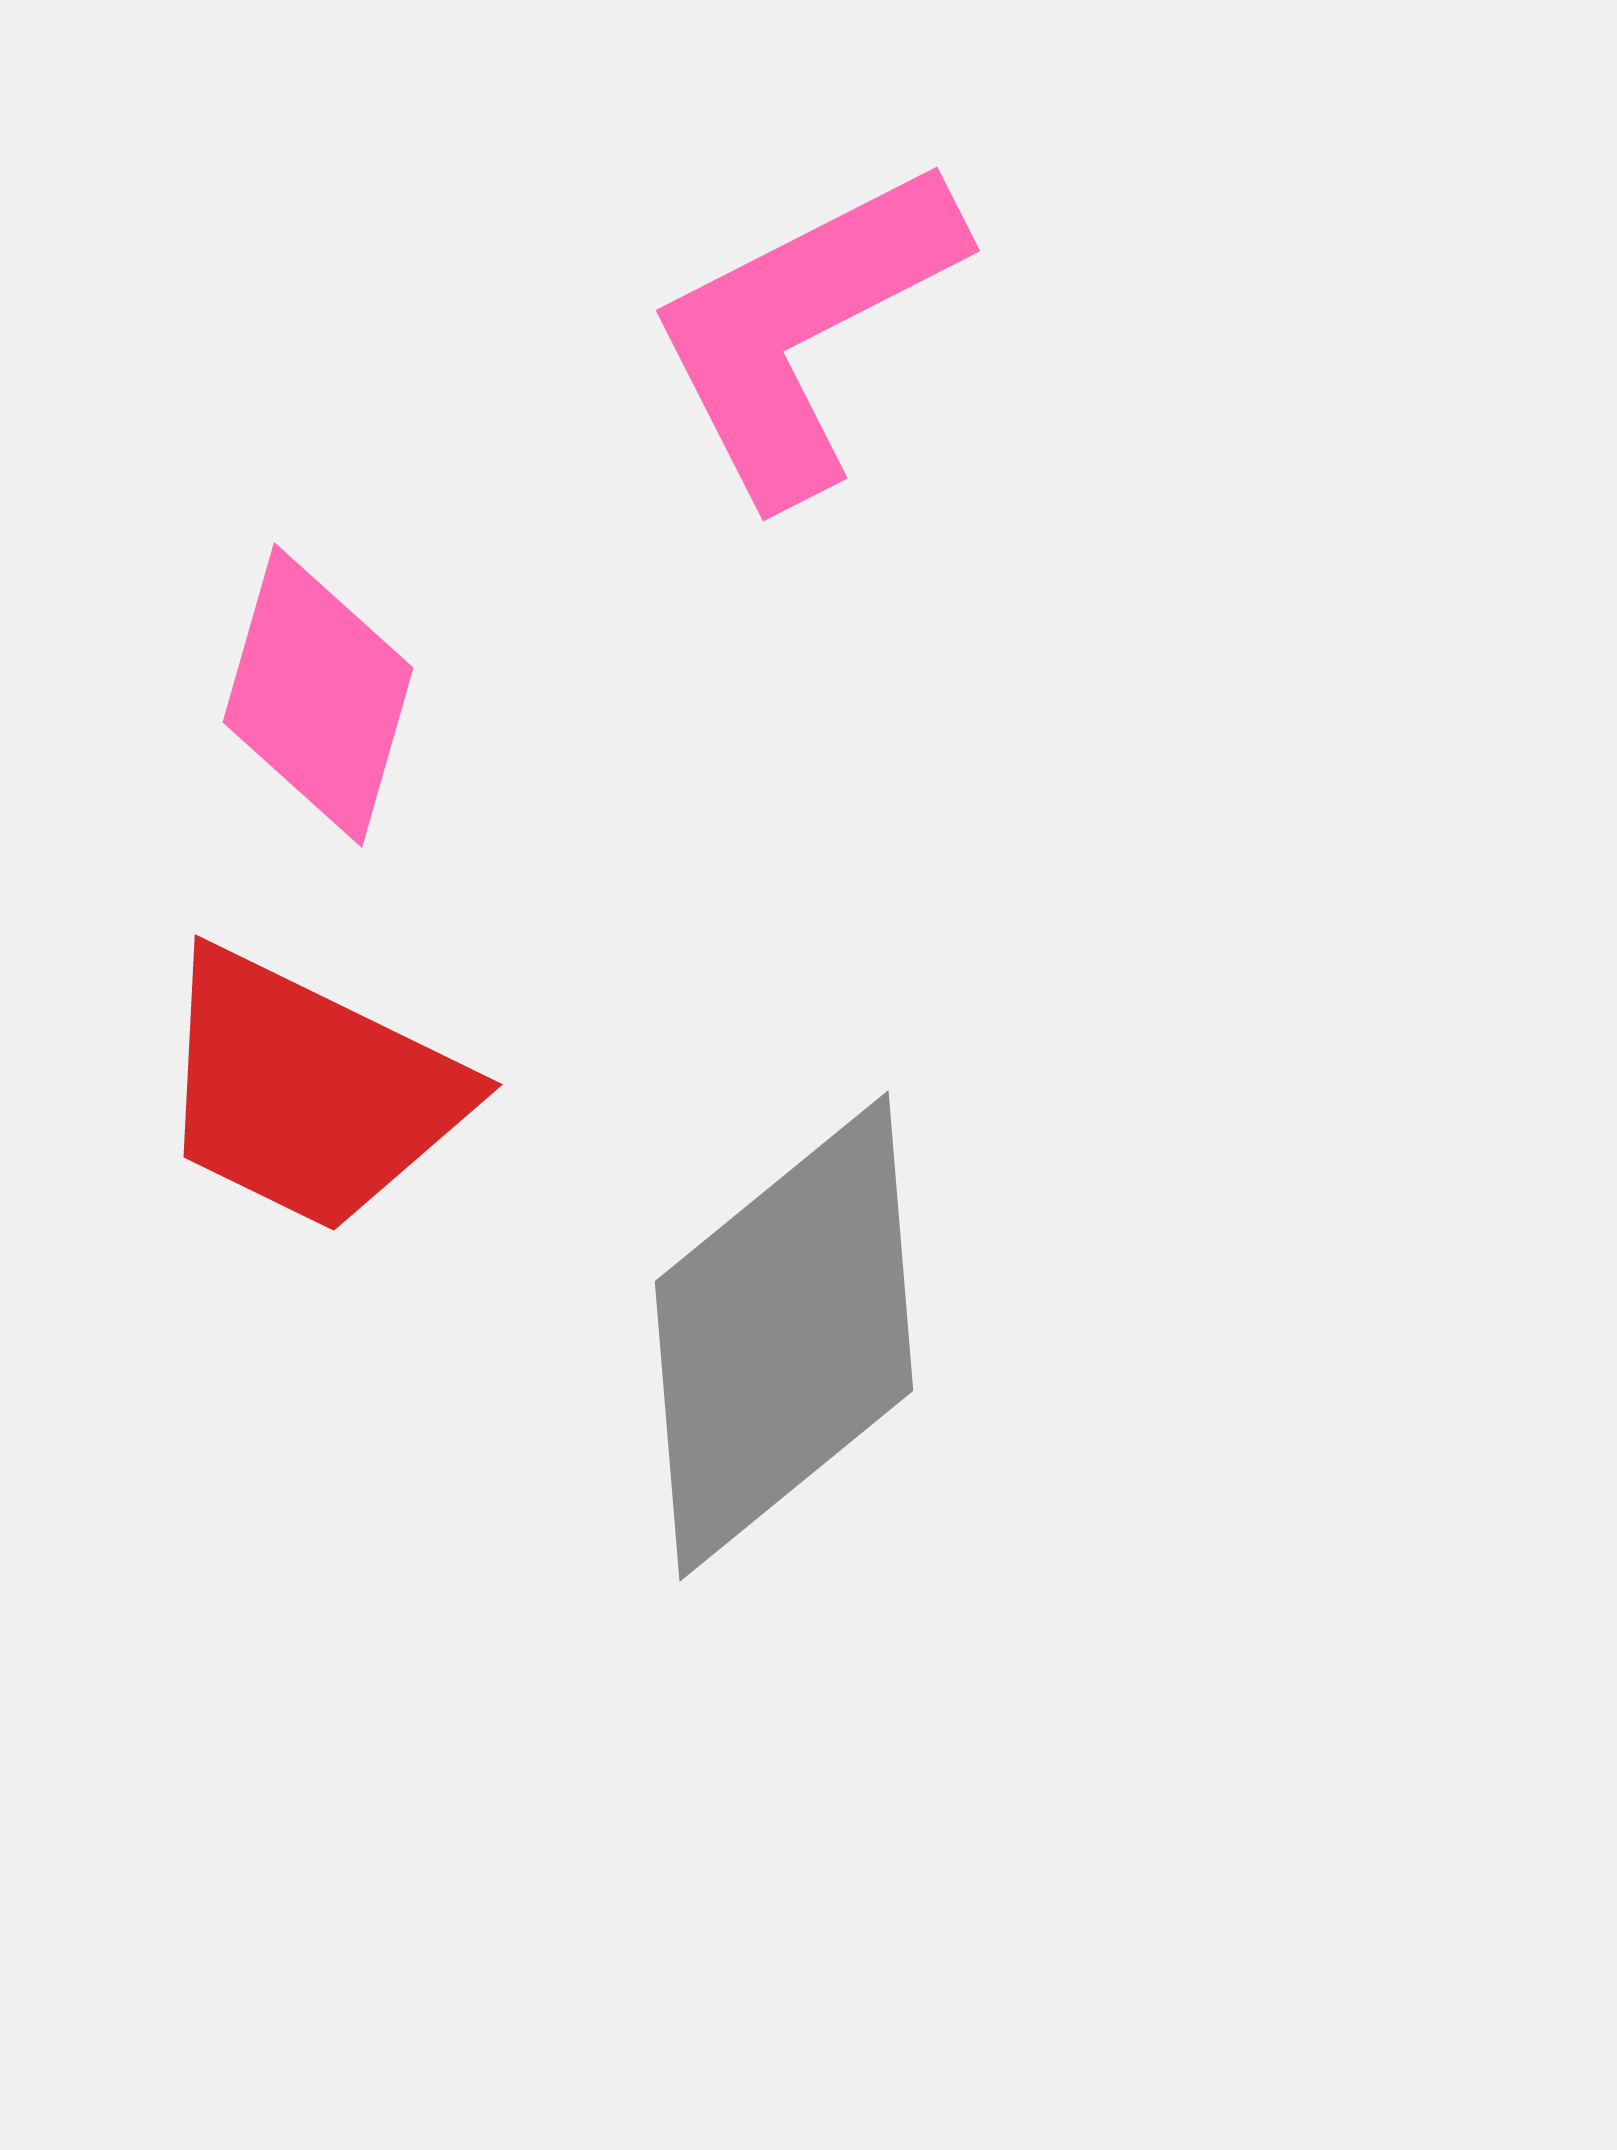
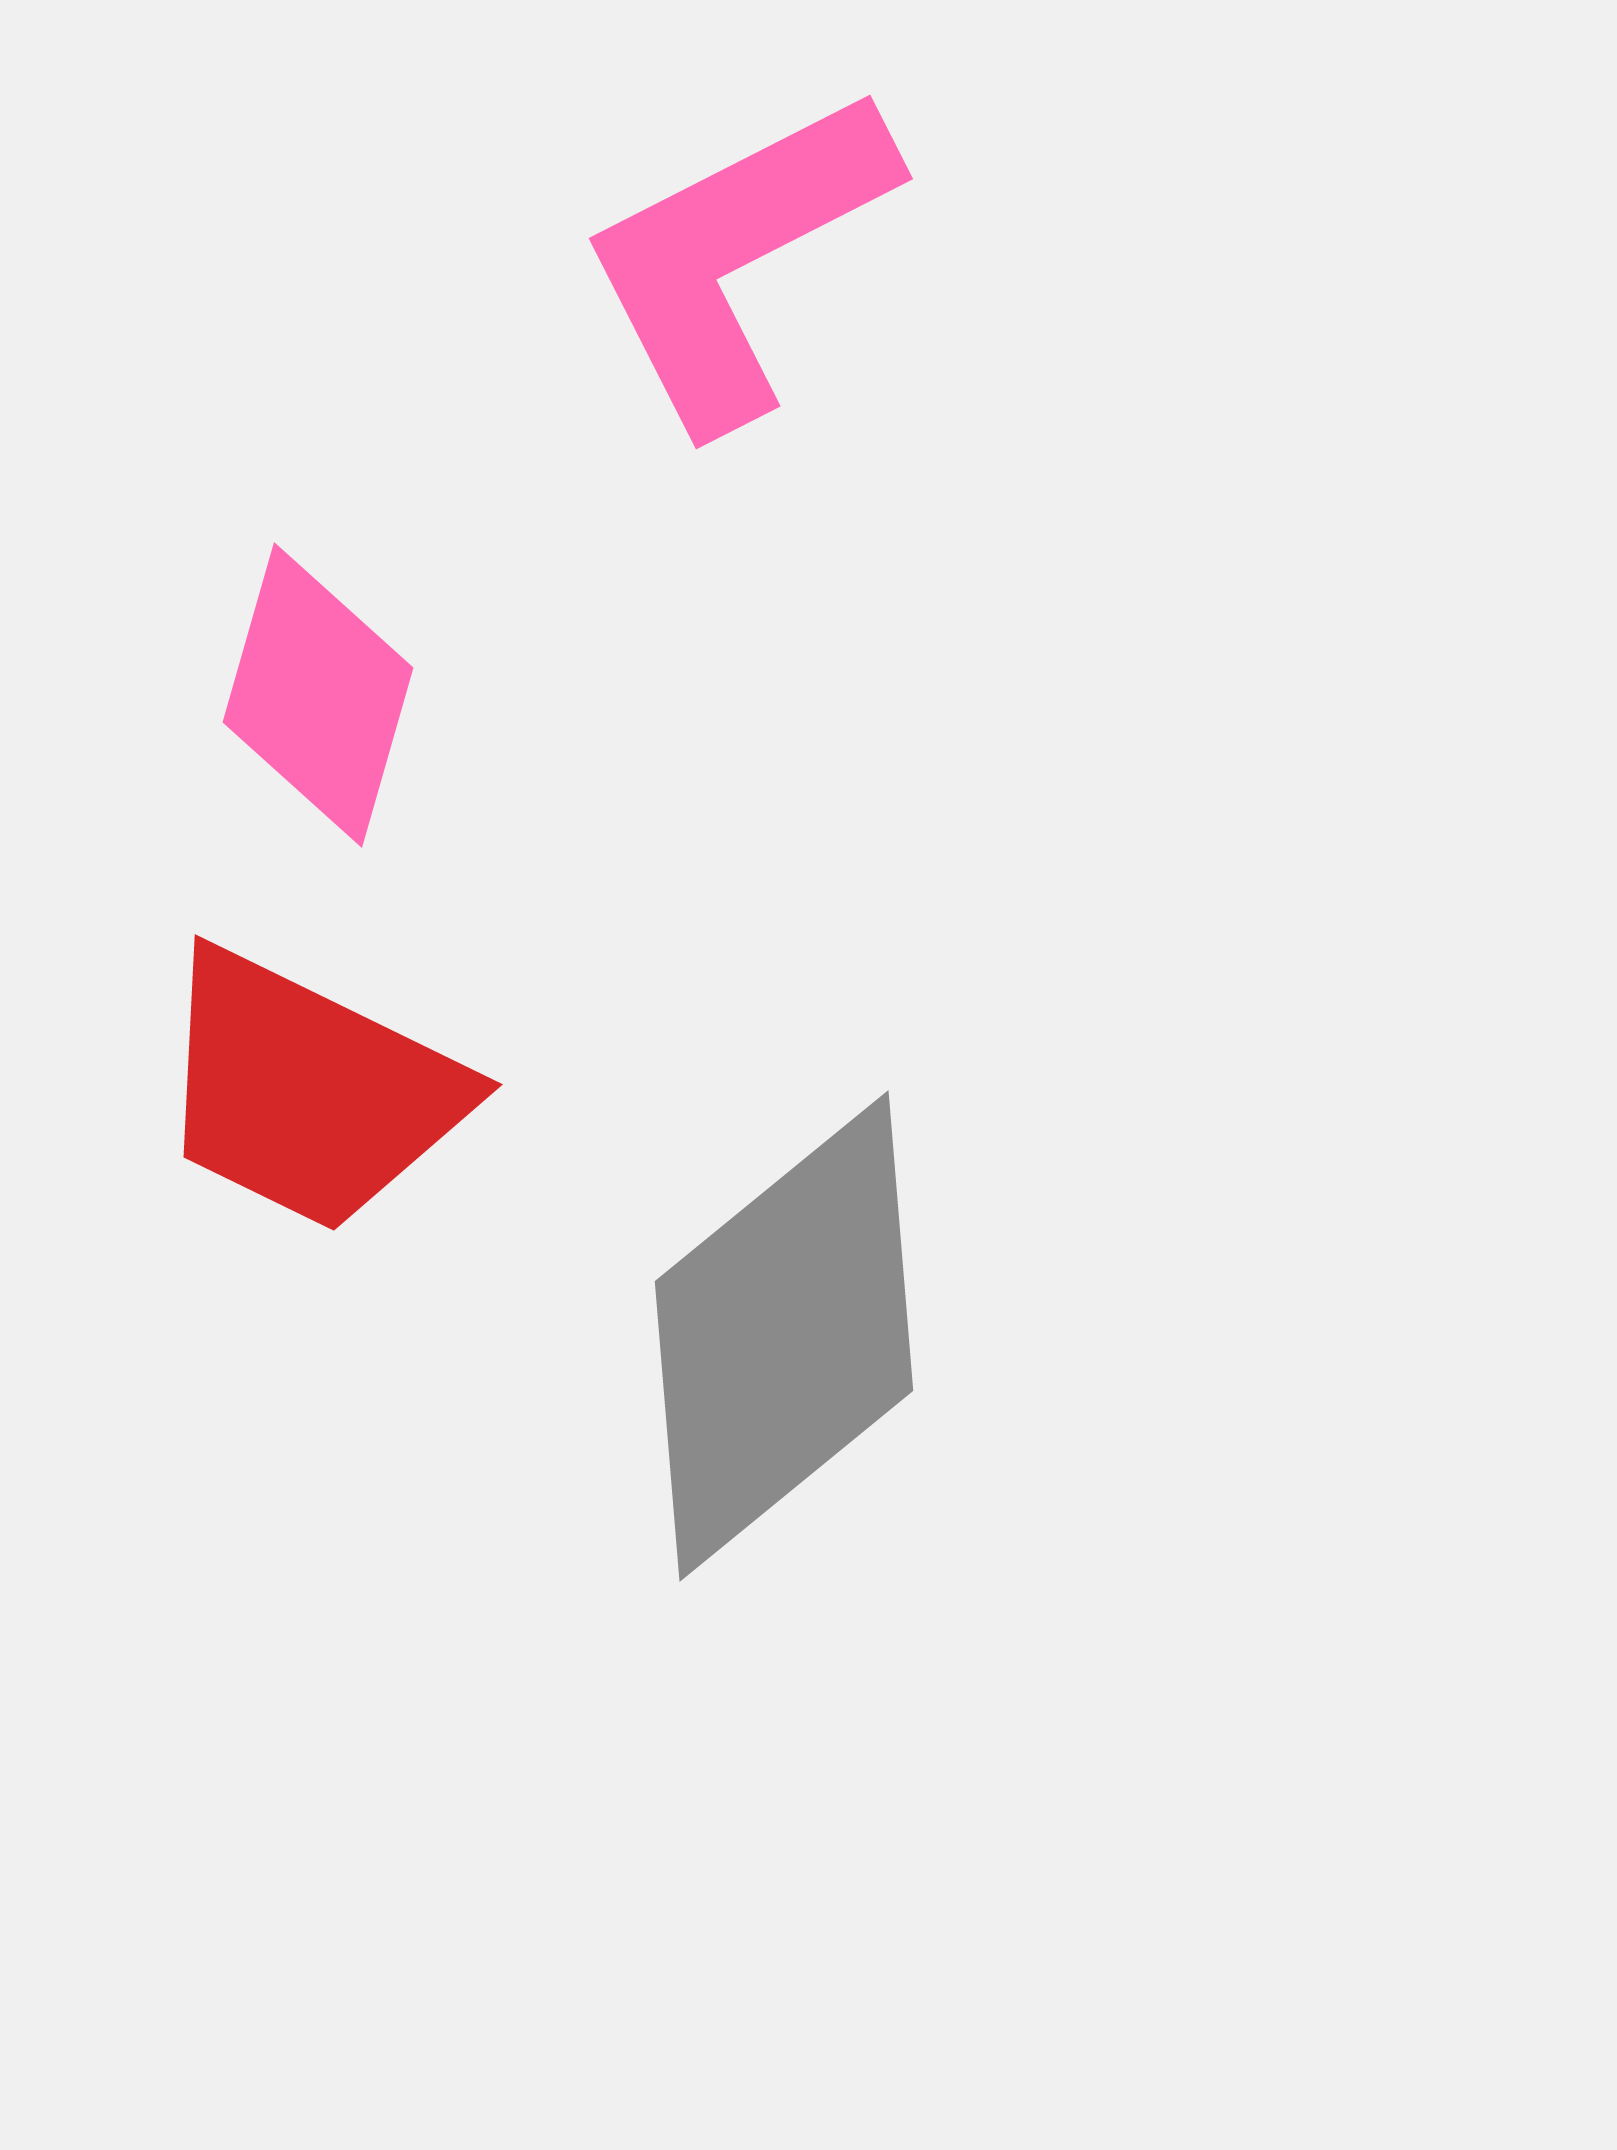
pink L-shape: moved 67 px left, 72 px up
